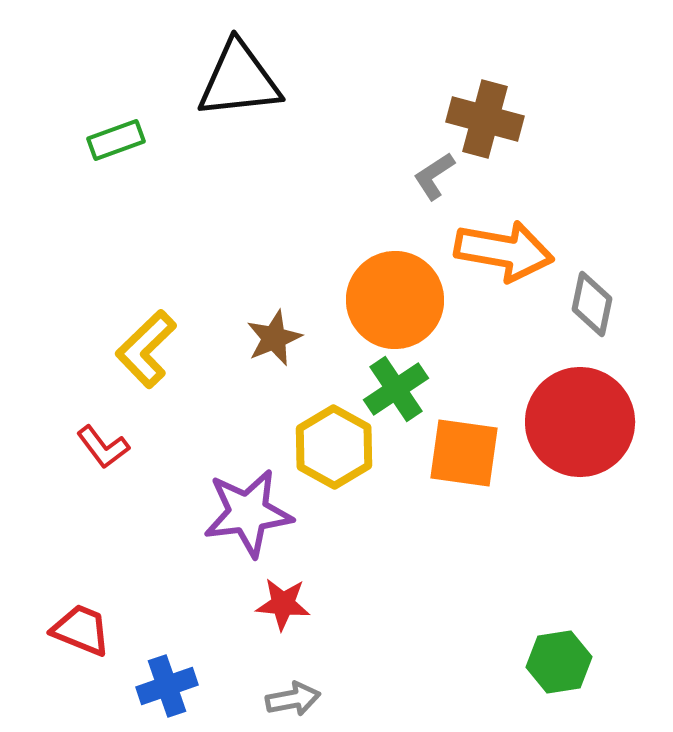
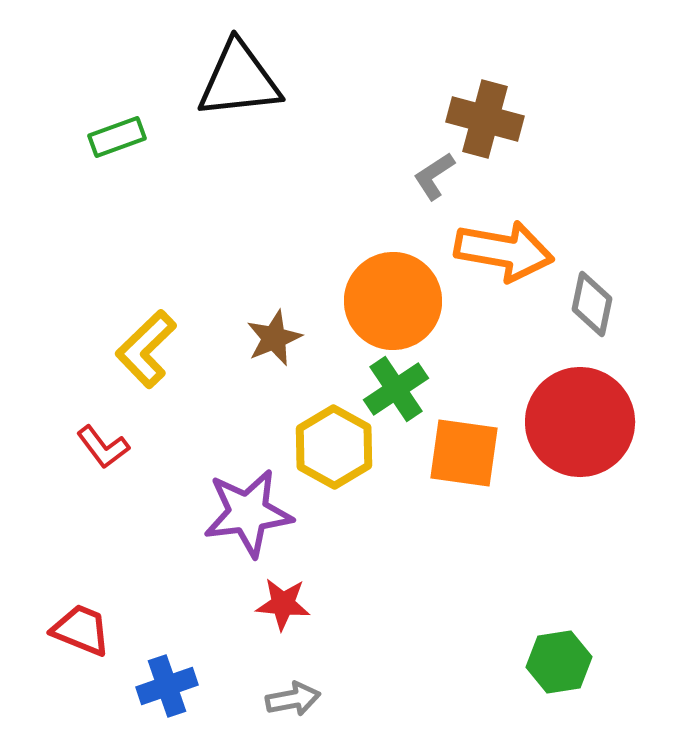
green rectangle: moved 1 px right, 3 px up
orange circle: moved 2 px left, 1 px down
